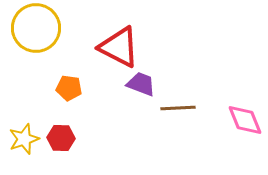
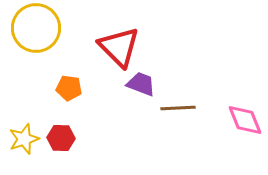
red triangle: rotated 18 degrees clockwise
